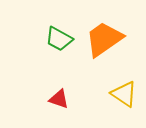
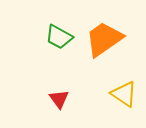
green trapezoid: moved 2 px up
red triangle: rotated 35 degrees clockwise
